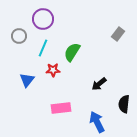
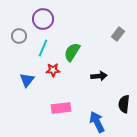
black arrow: moved 8 px up; rotated 147 degrees counterclockwise
